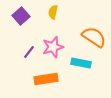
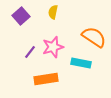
purple line: moved 1 px right
